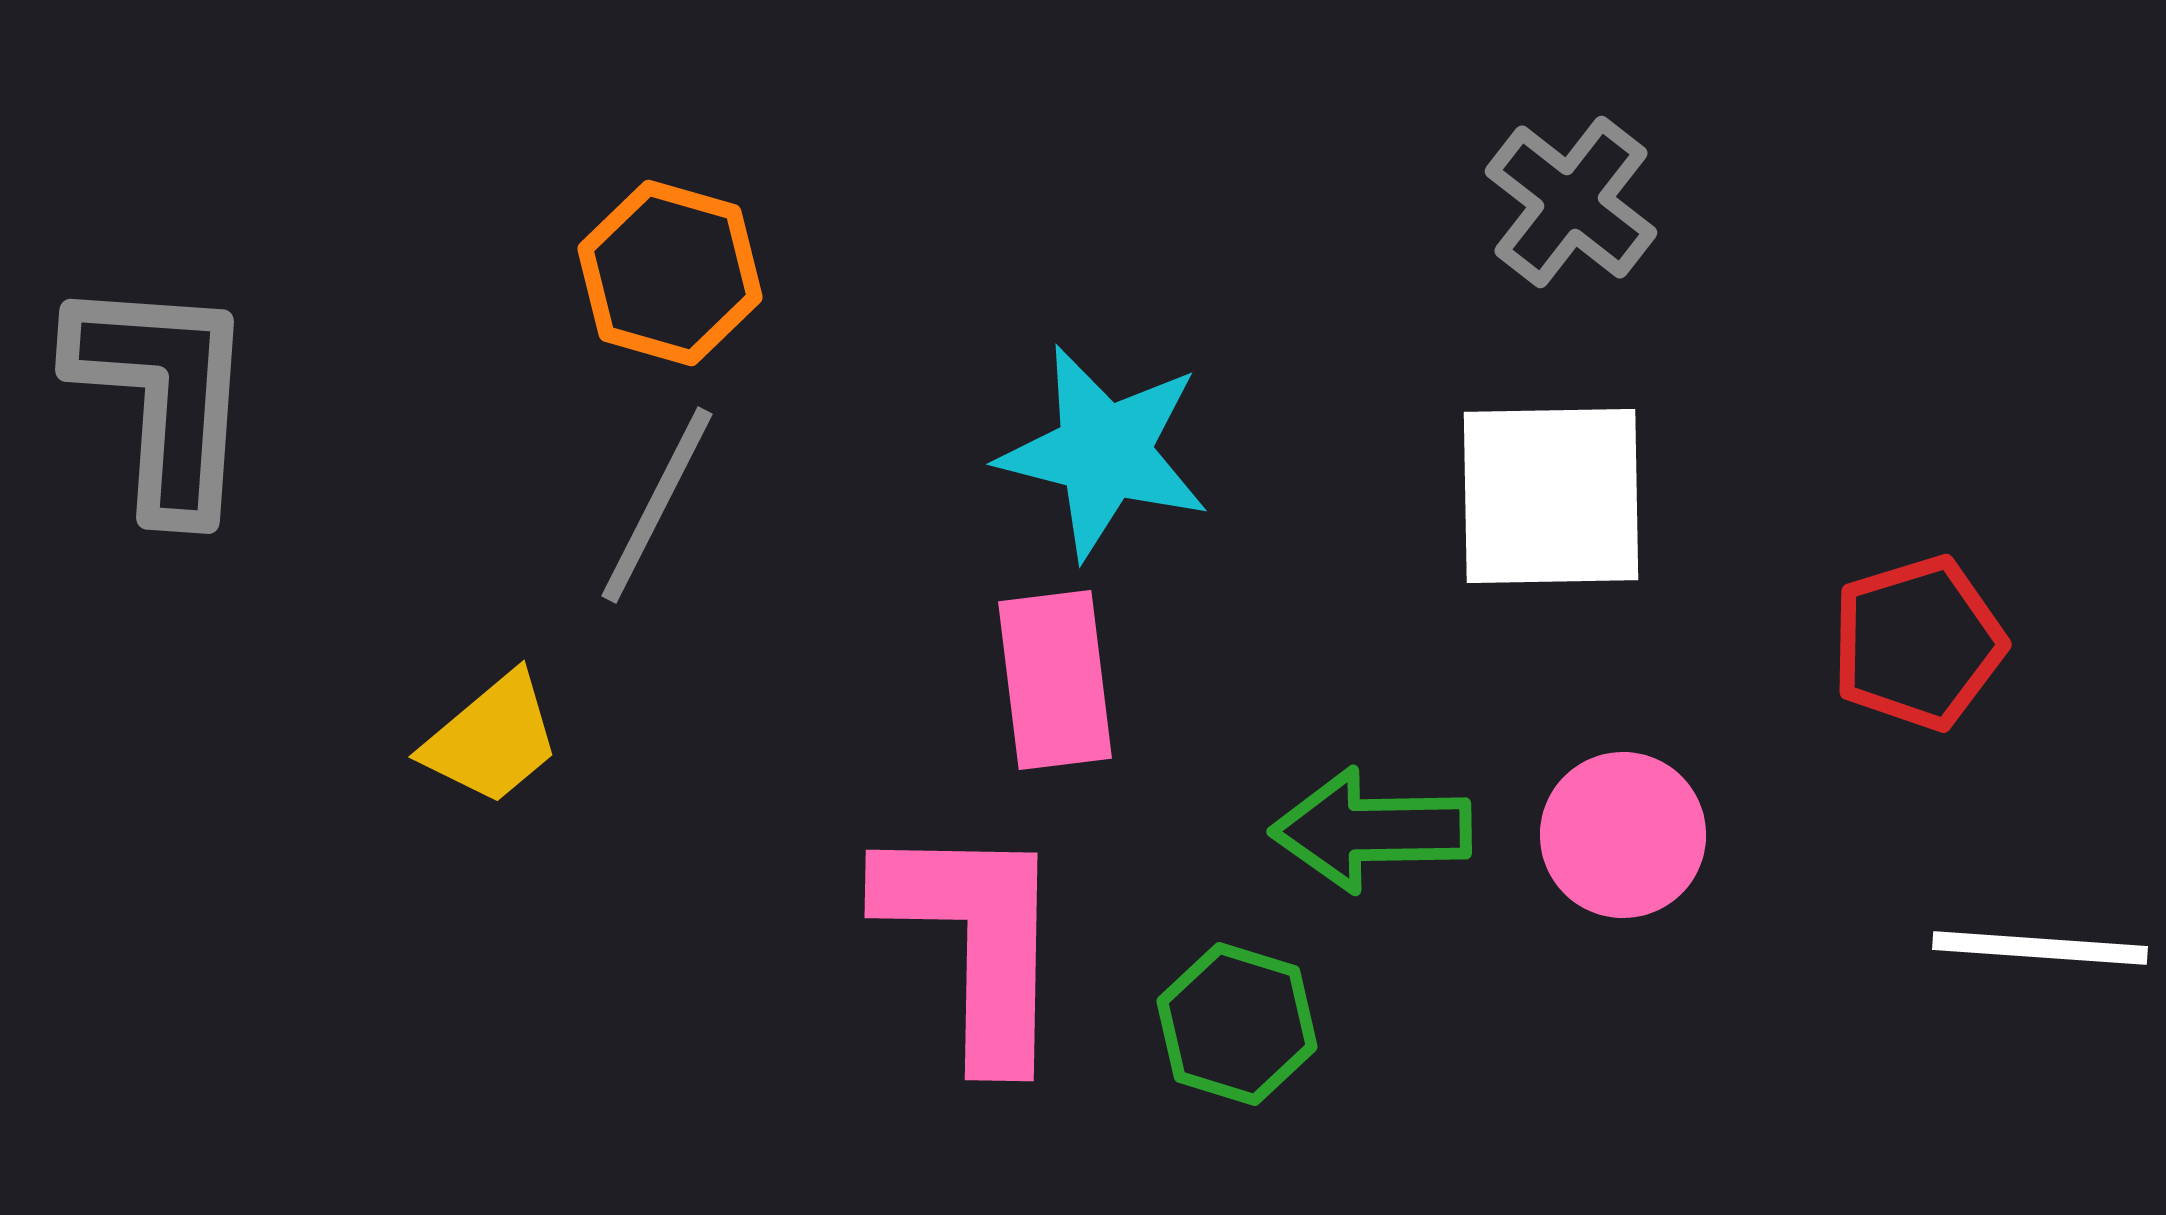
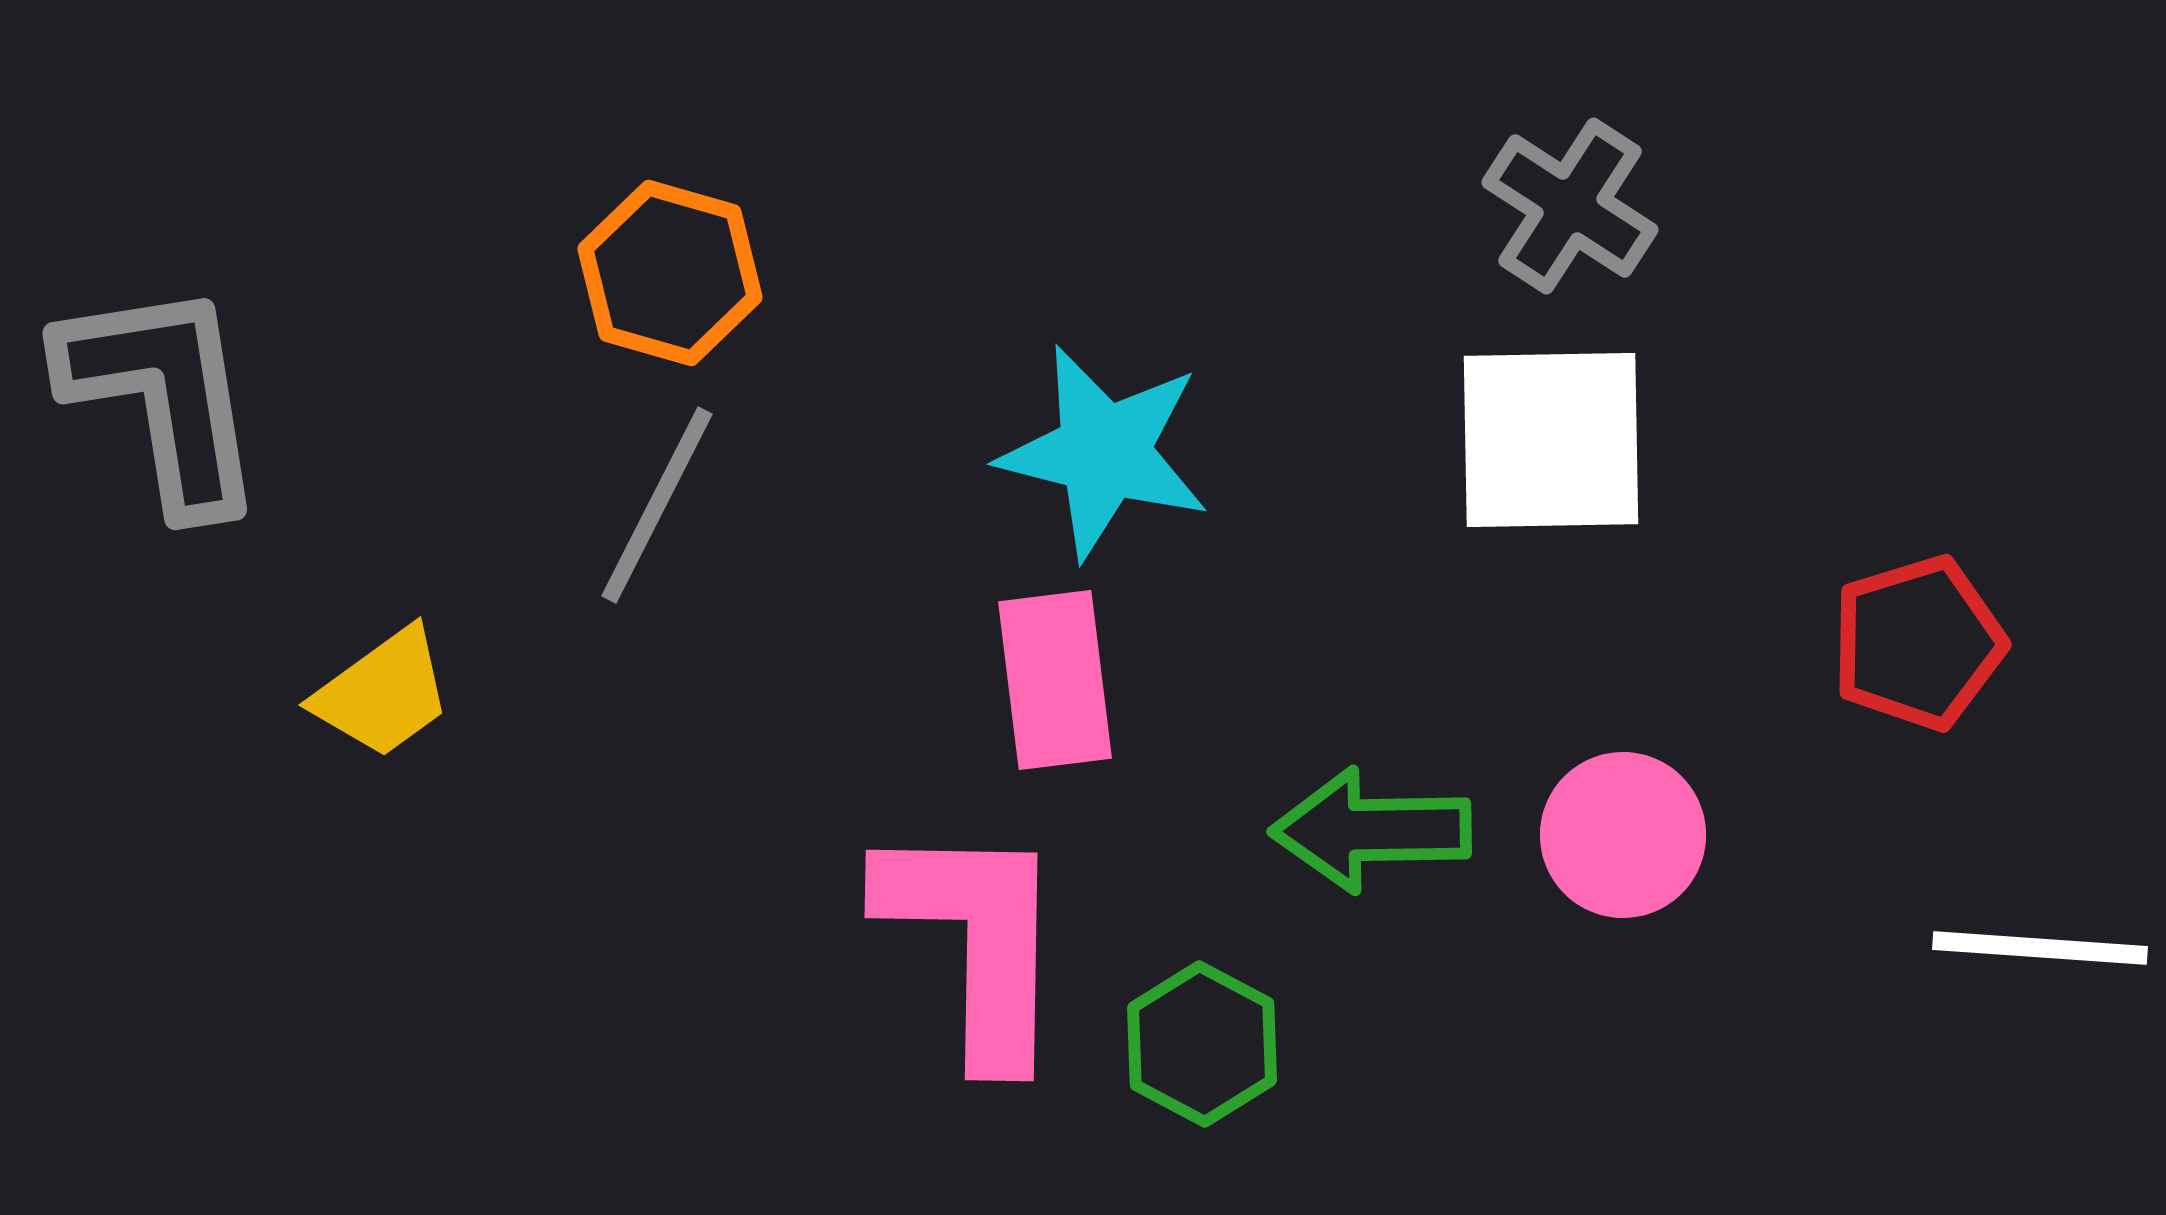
gray cross: moved 1 px left, 4 px down; rotated 5 degrees counterclockwise
gray L-shape: rotated 13 degrees counterclockwise
white square: moved 56 px up
yellow trapezoid: moved 109 px left, 46 px up; rotated 4 degrees clockwise
green hexagon: moved 35 px left, 20 px down; rotated 11 degrees clockwise
